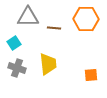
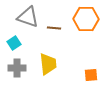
gray triangle: rotated 20 degrees clockwise
gray cross: rotated 18 degrees counterclockwise
